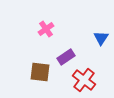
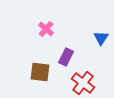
pink cross: rotated 14 degrees counterclockwise
purple rectangle: rotated 30 degrees counterclockwise
red cross: moved 1 px left, 3 px down
